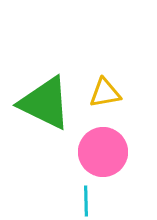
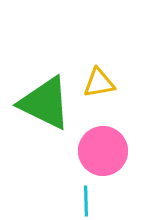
yellow triangle: moved 6 px left, 10 px up
pink circle: moved 1 px up
